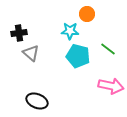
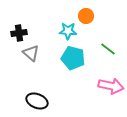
orange circle: moved 1 px left, 2 px down
cyan star: moved 2 px left
cyan pentagon: moved 5 px left, 2 px down
